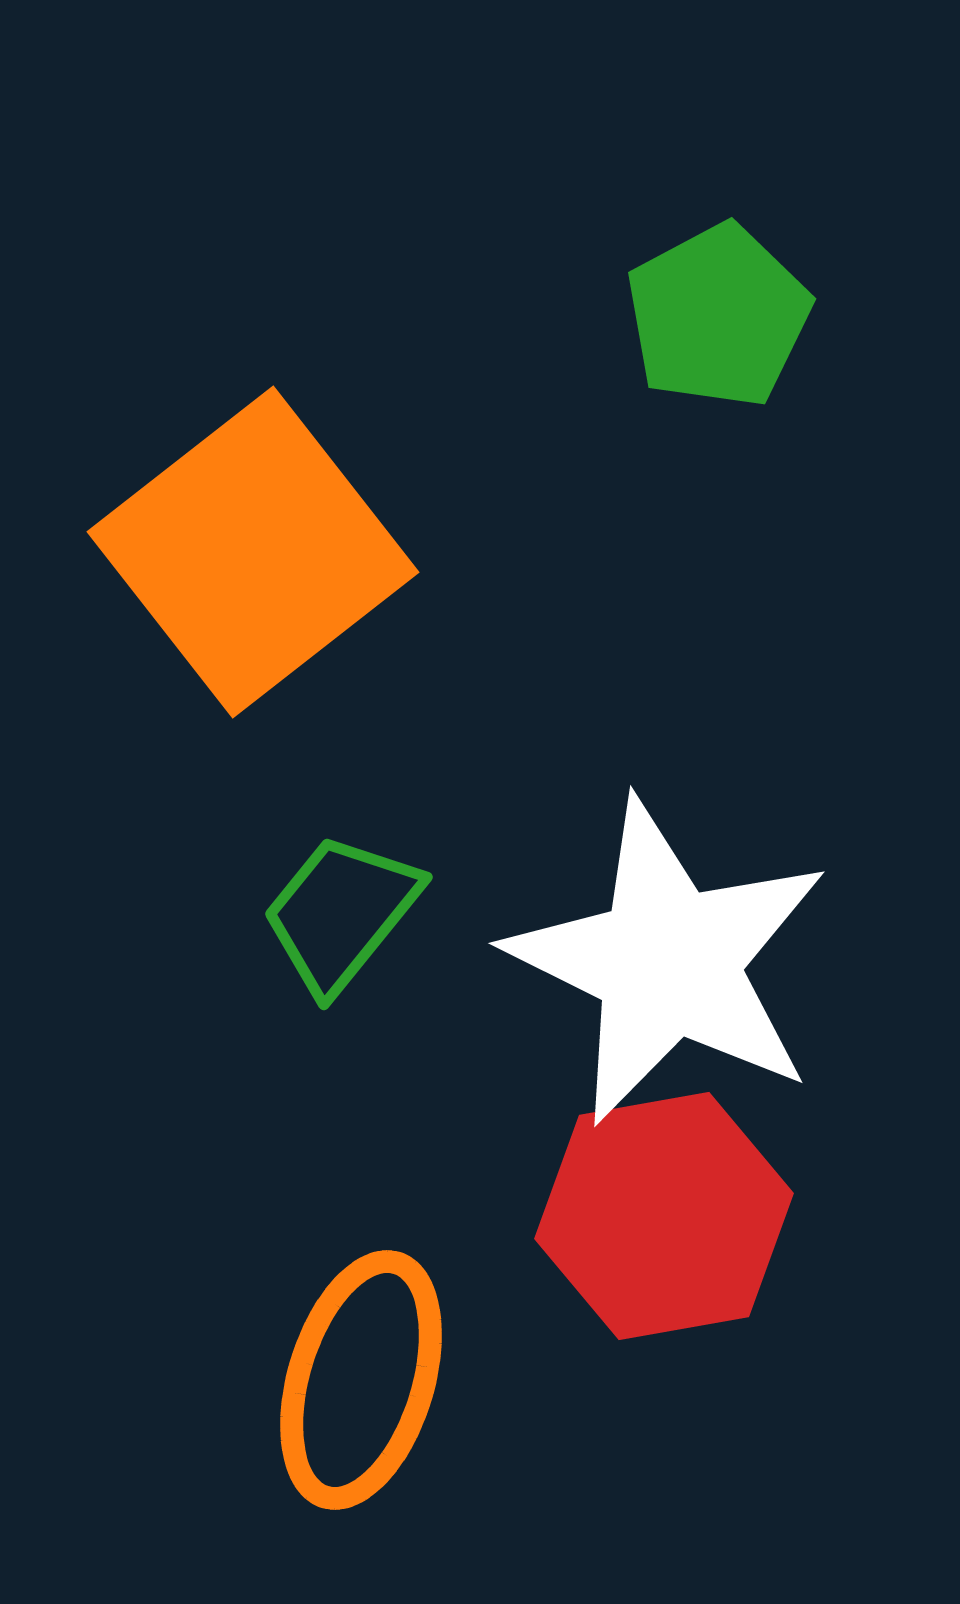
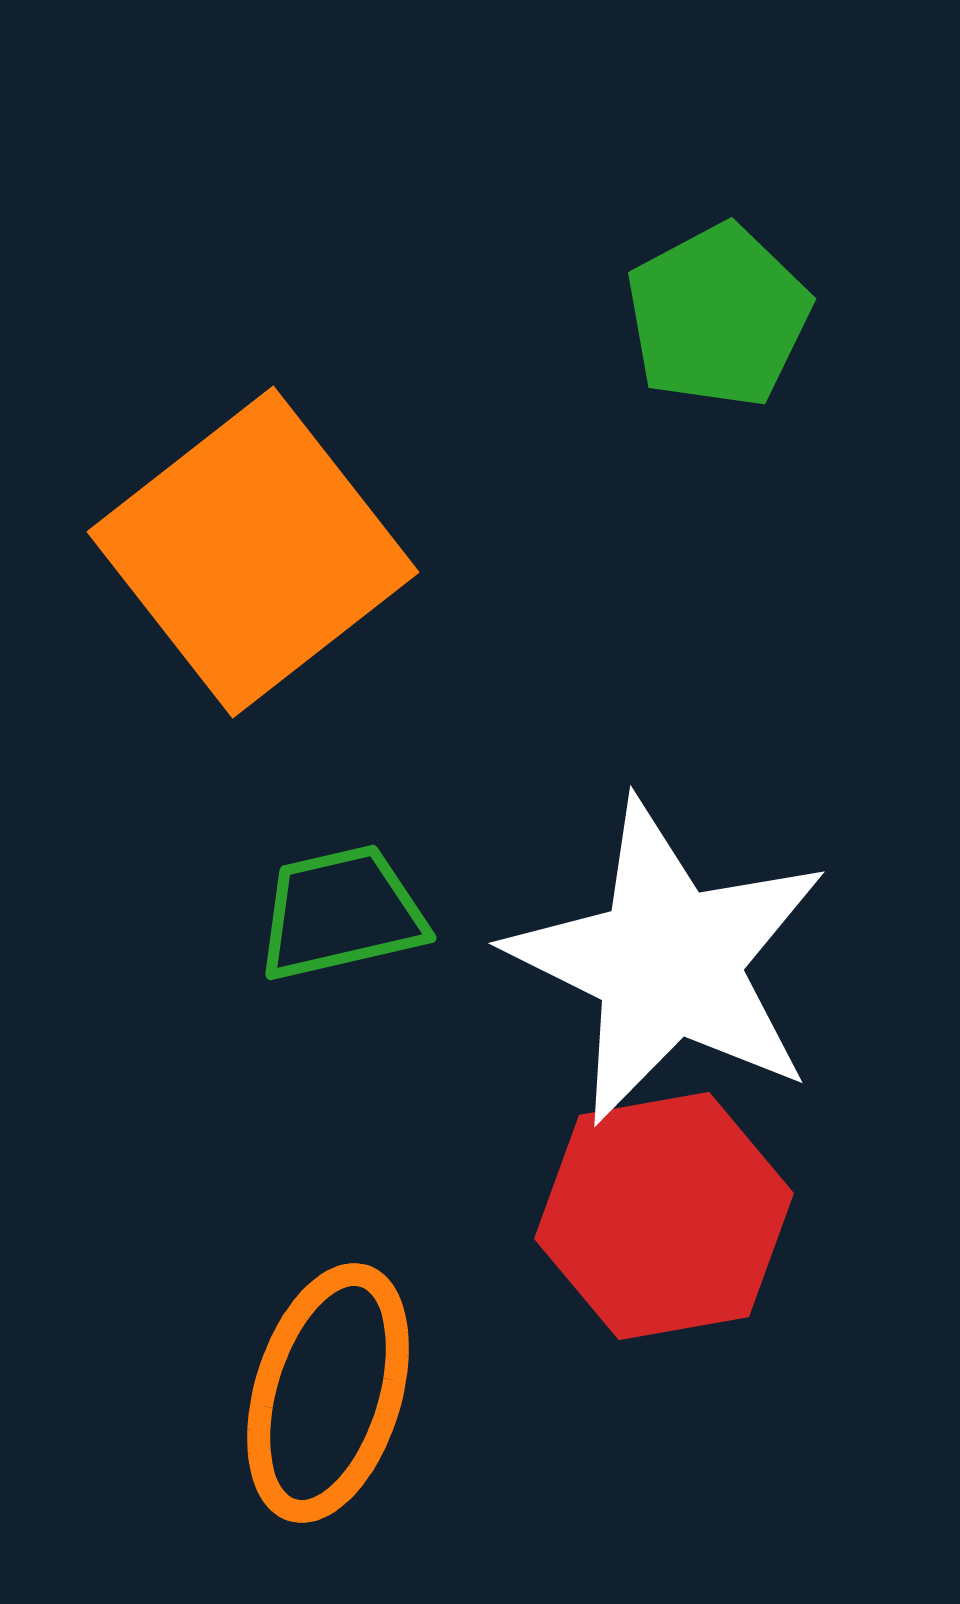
green trapezoid: rotated 38 degrees clockwise
orange ellipse: moved 33 px left, 13 px down
